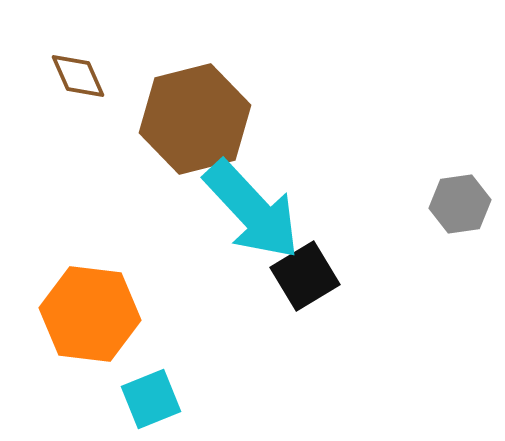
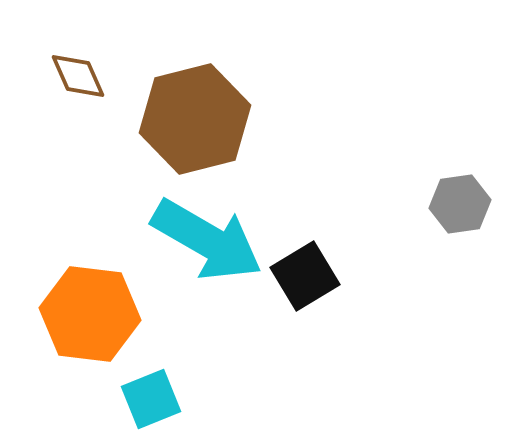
cyan arrow: moved 45 px left, 30 px down; rotated 17 degrees counterclockwise
